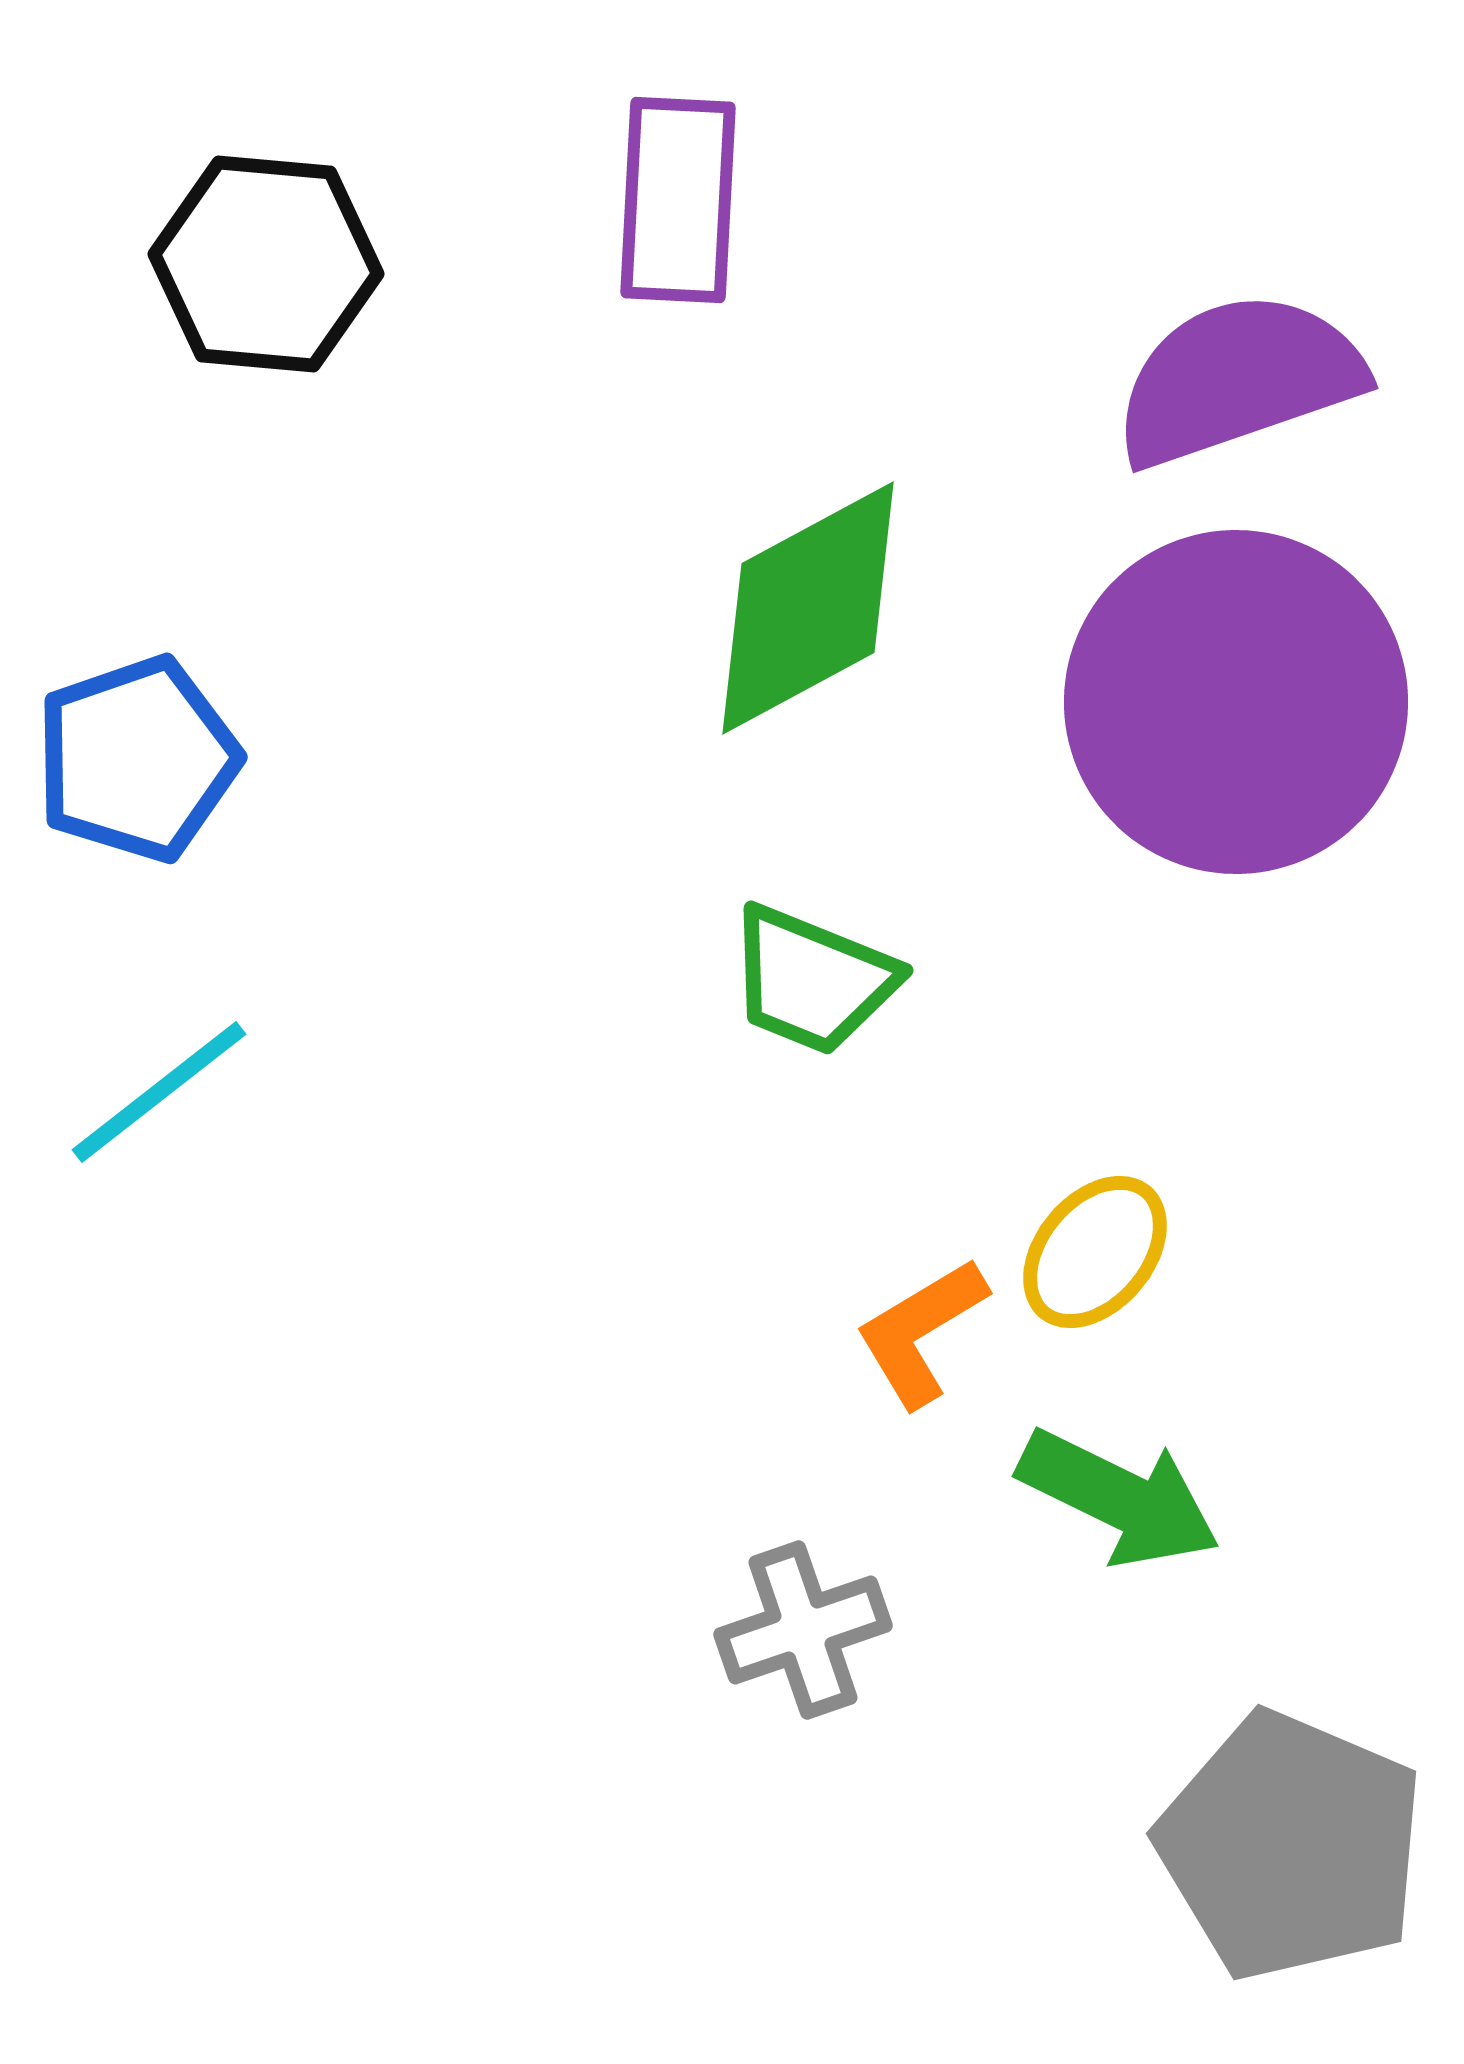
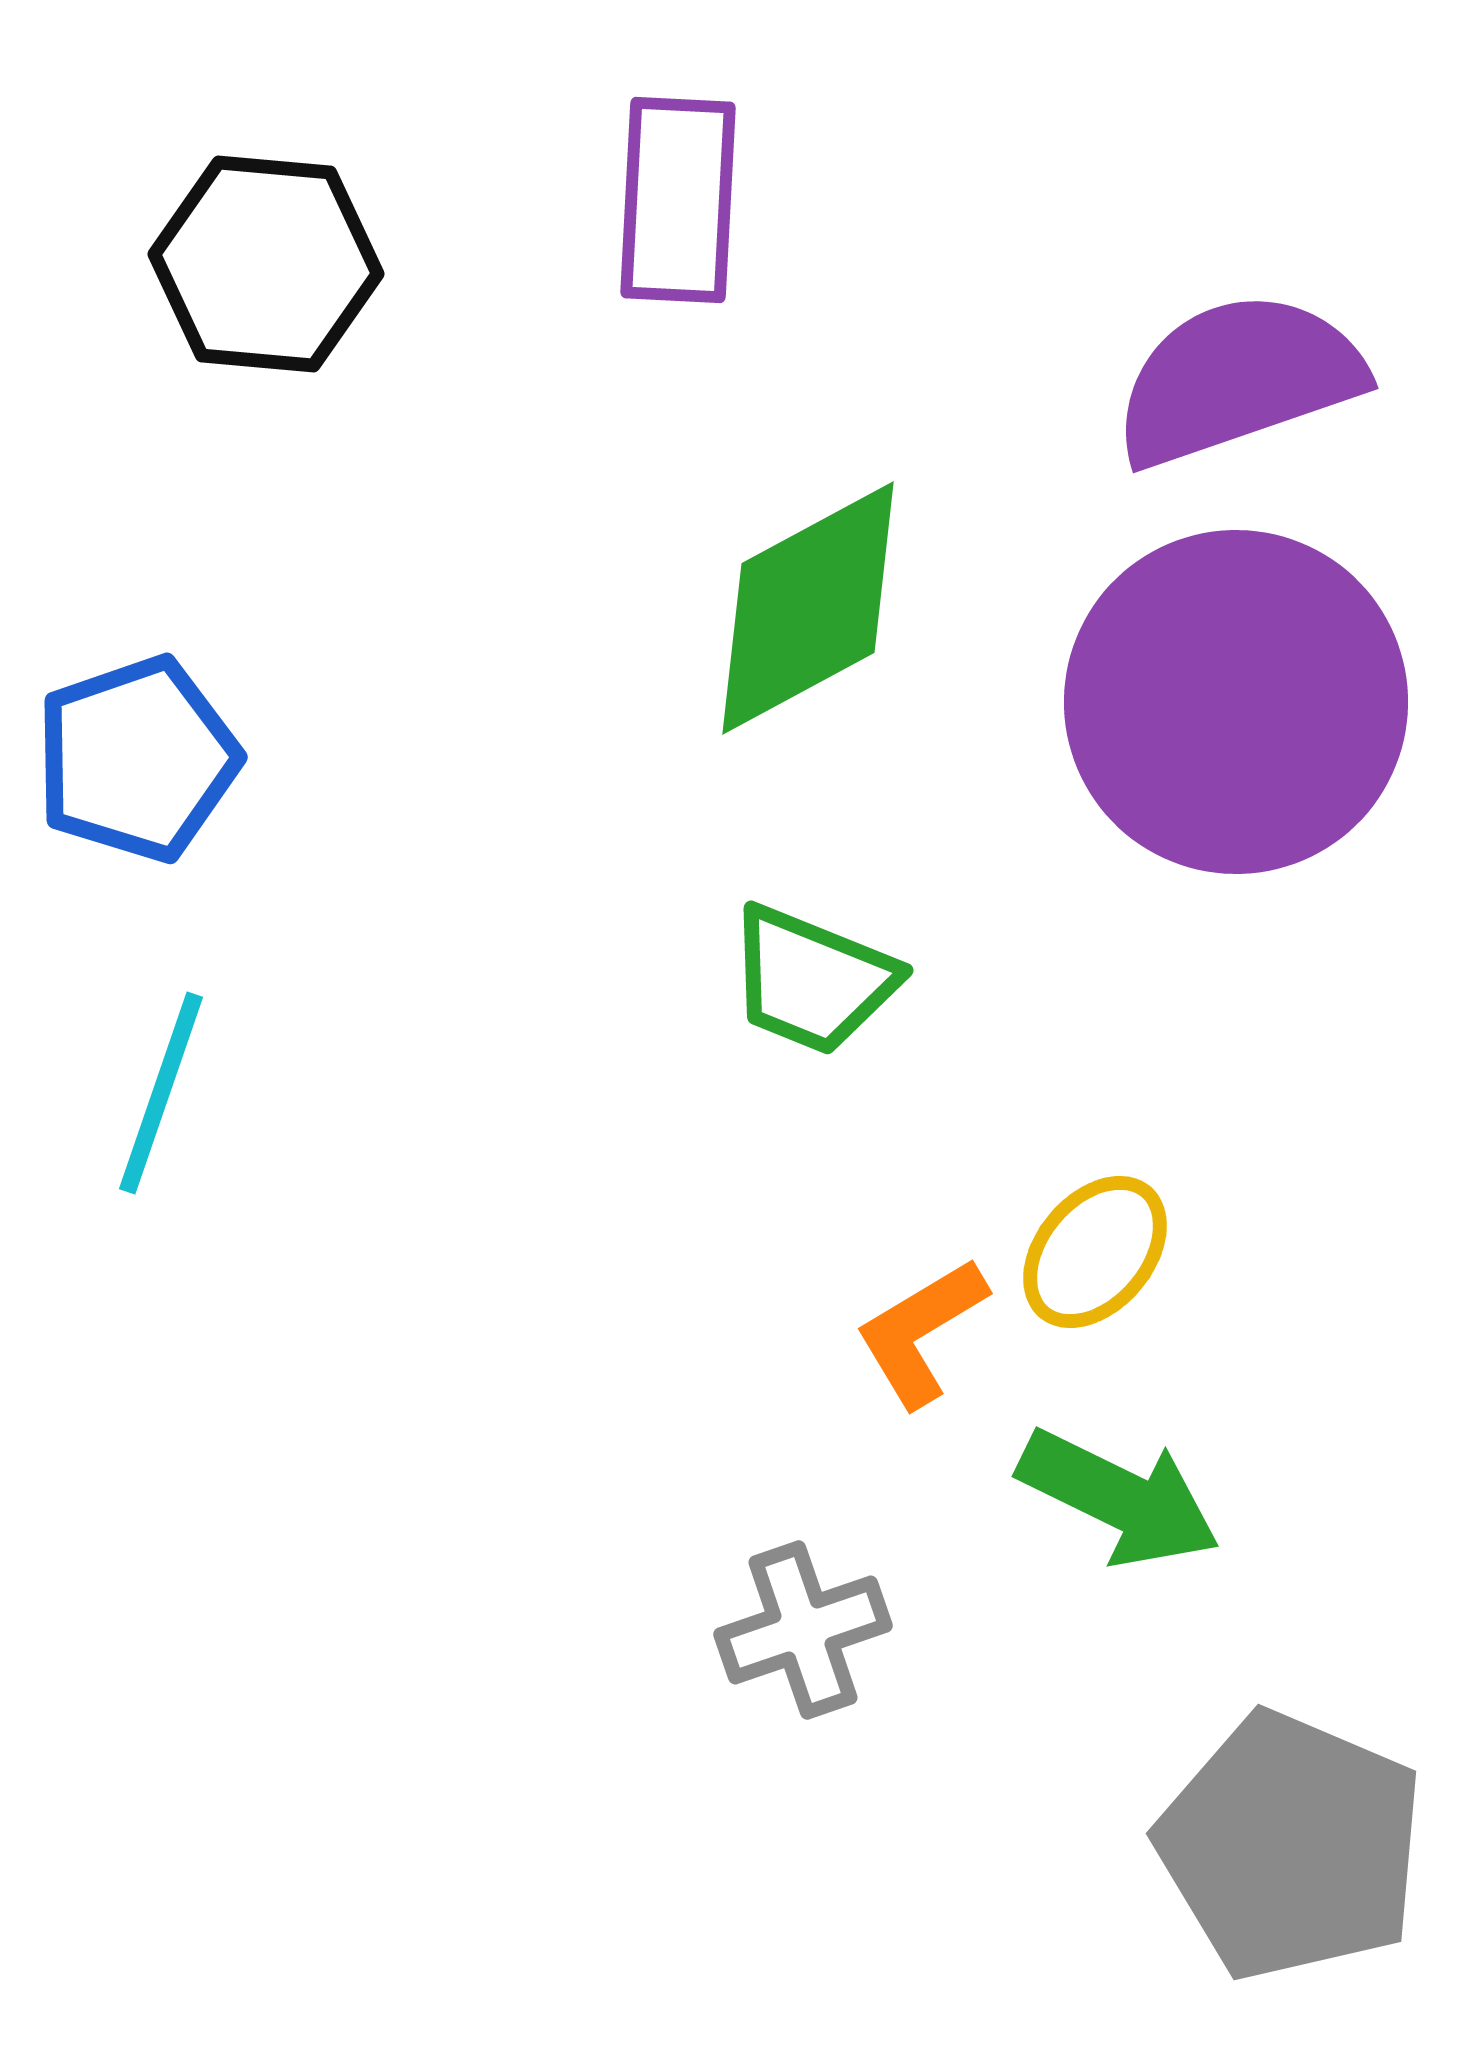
cyan line: moved 2 px right, 1 px down; rotated 33 degrees counterclockwise
